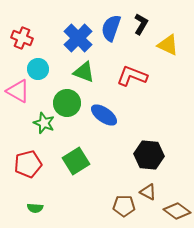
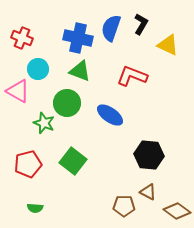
blue cross: rotated 32 degrees counterclockwise
green triangle: moved 4 px left, 1 px up
blue ellipse: moved 6 px right
green square: moved 3 px left; rotated 20 degrees counterclockwise
